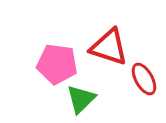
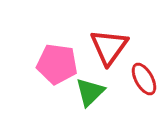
red triangle: rotated 48 degrees clockwise
green triangle: moved 9 px right, 7 px up
